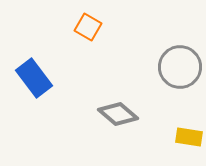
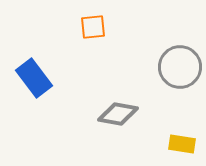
orange square: moved 5 px right; rotated 36 degrees counterclockwise
gray diamond: rotated 30 degrees counterclockwise
yellow rectangle: moved 7 px left, 7 px down
